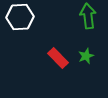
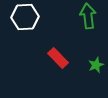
white hexagon: moved 5 px right
green star: moved 10 px right, 9 px down
